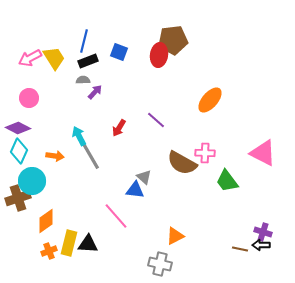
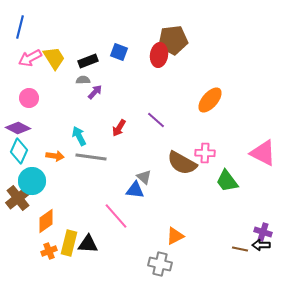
blue line: moved 64 px left, 14 px up
gray line: moved 1 px right, 2 px down; rotated 52 degrees counterclockwise
brown cross: rotated 20 degrees counterclockwise
